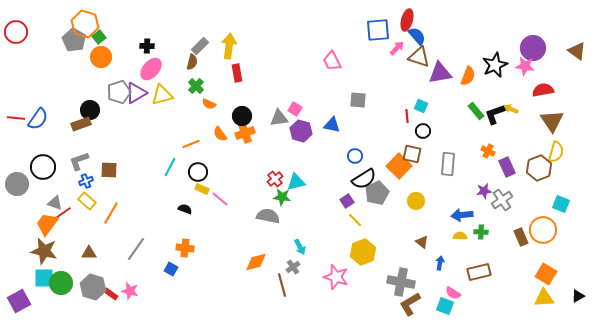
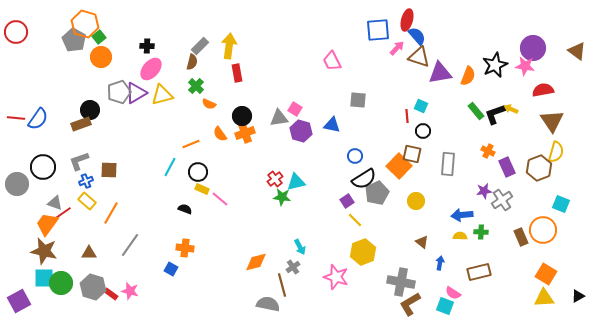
gray semicircle at (268, 216): moved 88 px down
gray line at (136, 249): moved 6 px left, 4 px up
